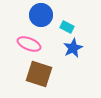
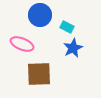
blue circle: moved 1 px left
pink ellipse: moved 7 px left
brown square: rotated 20 degrees counterclockwise
